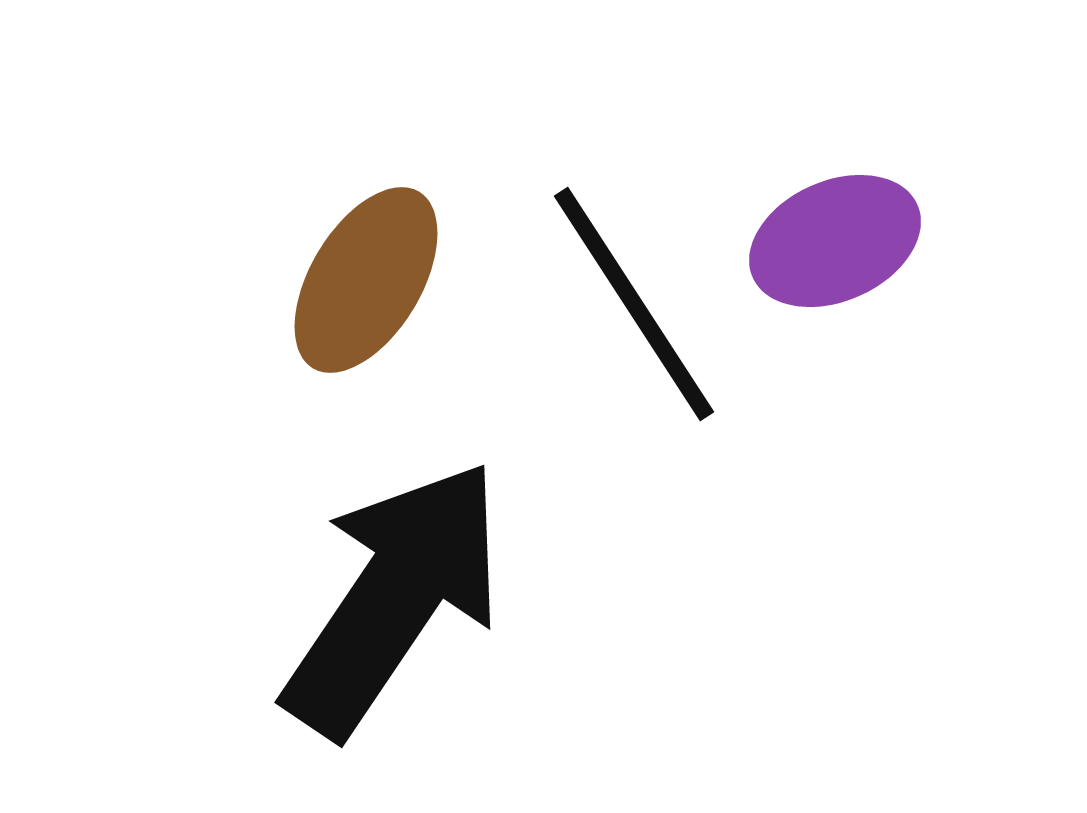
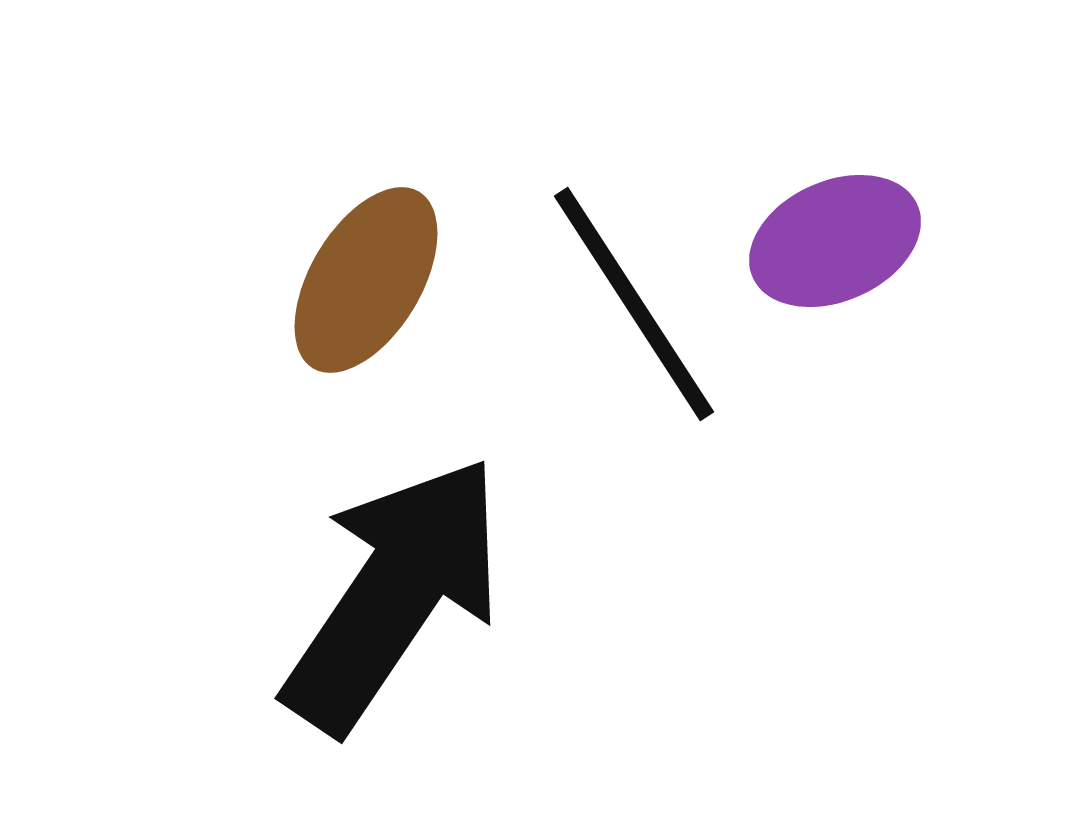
black arrow: moved 4 px up
